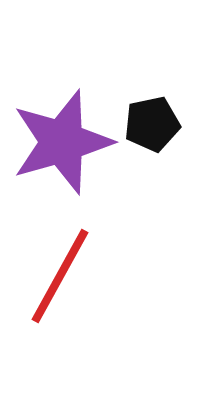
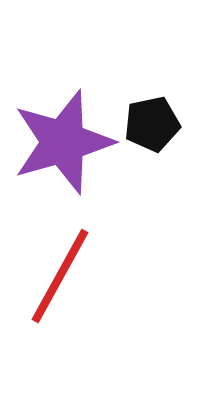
purple star: moved 1 px right
